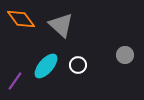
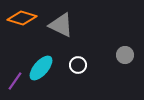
orange diamond: moved 1 px right, 1 px up; rotated 36 degrees counterclockwise
gray triangle: rotated 16 degrees counterclockwise
cyan ellipse: moved 5 px left, 2 px down
